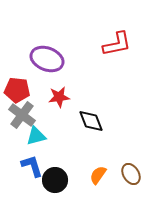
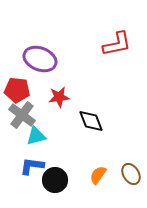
purple ellipse: moved 7 px left
blue L-shape: rotated 65 degrees counterclockwise
